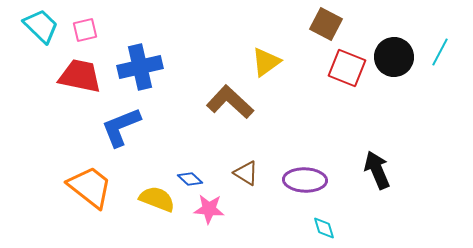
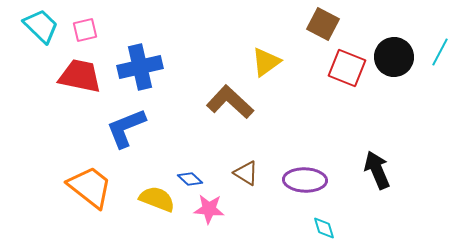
brown square: moved 3 px left
blue L-shape: moved 5 px right, 1 px down
